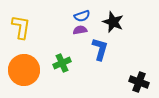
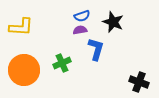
yellow L-shape: rotated 85 degrees clockwise
blue L-shape: moved 4 px left
